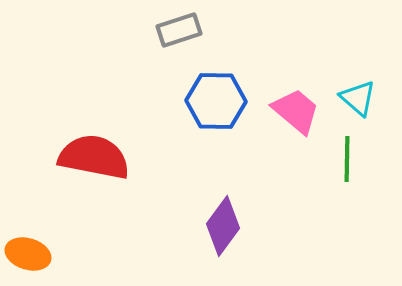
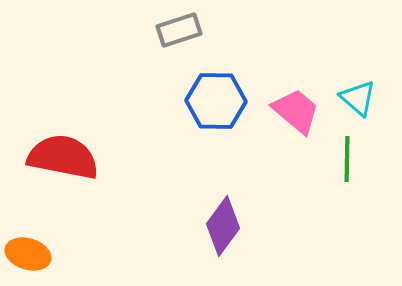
red semicircle: moved 31 px left
